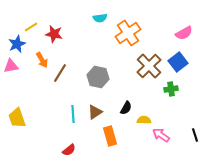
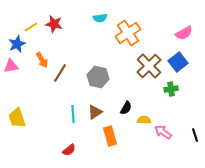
red star: moved 10 px up
pink arrow: moved 2 px right, 3 px up
